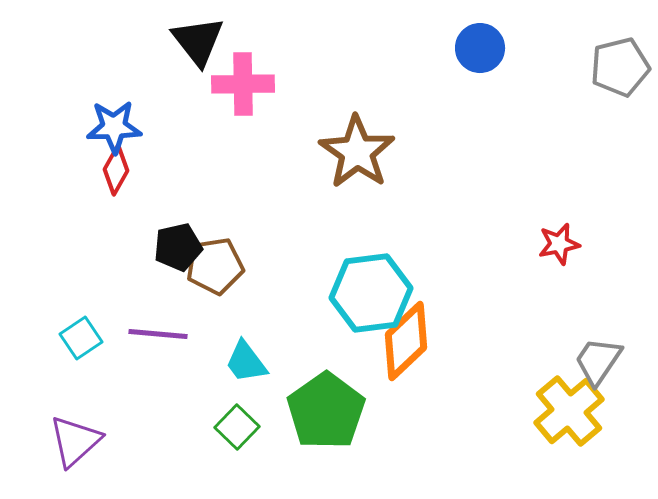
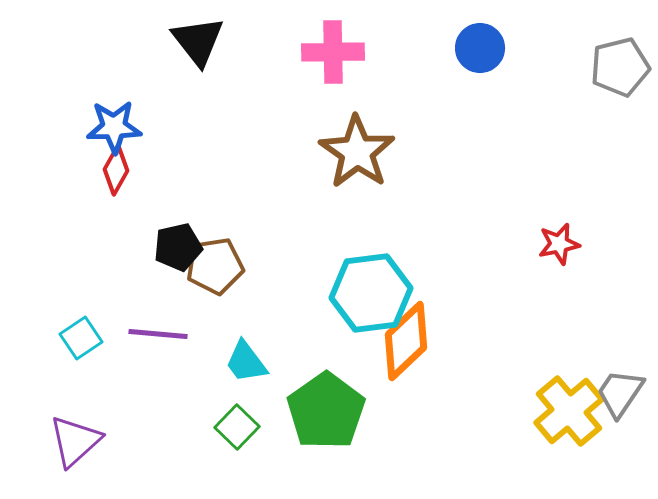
pink cross: moved 90 px right, 32 px up
gray trapezoid: moved 22 px right, 32 px down
